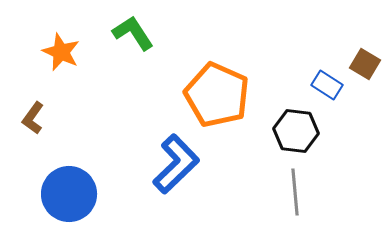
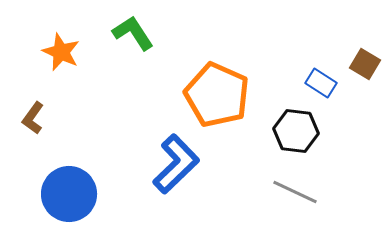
blue rectangle: moved 6 px left, 2 px up
gray line: rotated 60 degrees counterclockwise
